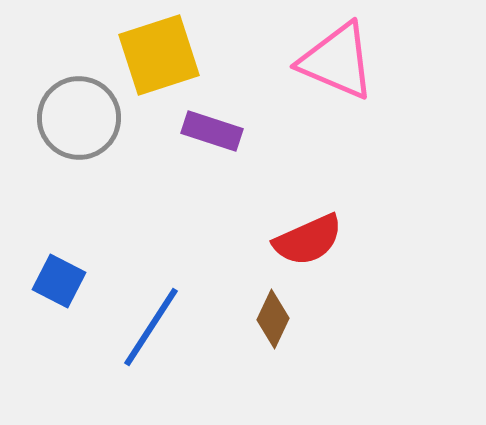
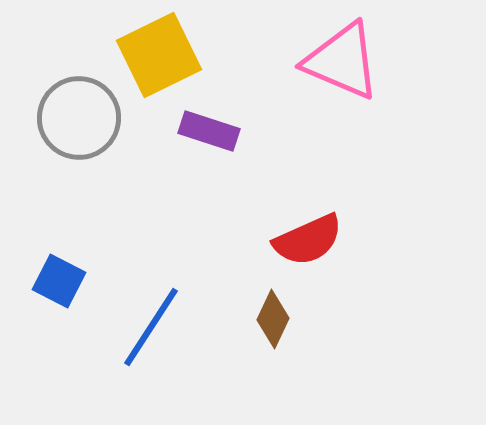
yellow square: rotated 8 degrees counterclockwise
pink triangle: moved 5 px right
purple rectangle: moved 3 px left
